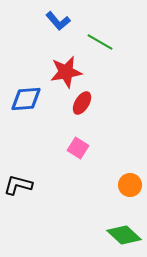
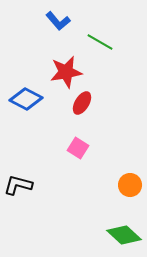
blue diamond: rotated 32 degrees clockwise
